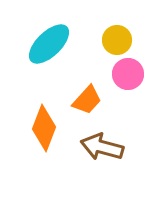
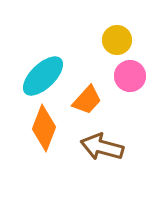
cyan ellipse: moved 6 px left, 32 px down
pink circle: moved 2 px right, 2 px down
